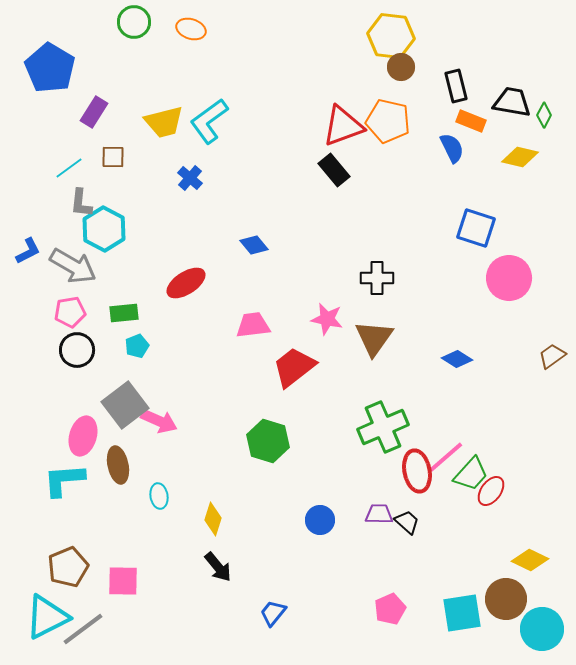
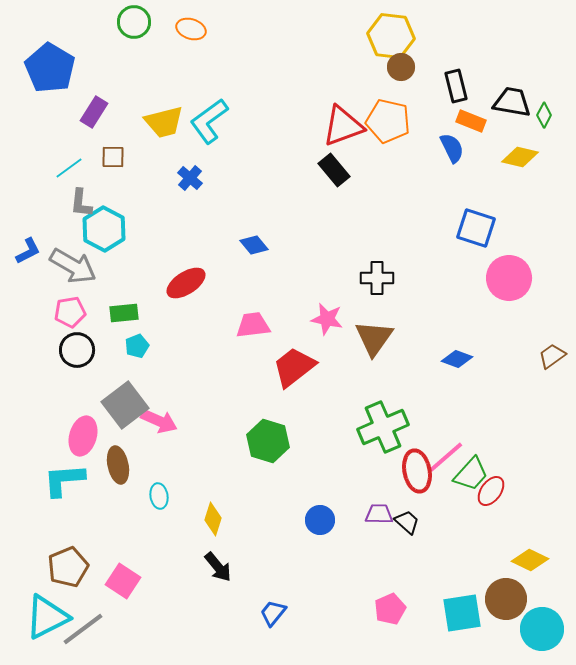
blue diamond at (457, 359): rotated 12 degrees counterclockwise
pink square at (123, 581): rotated 32 degrees clockwise
